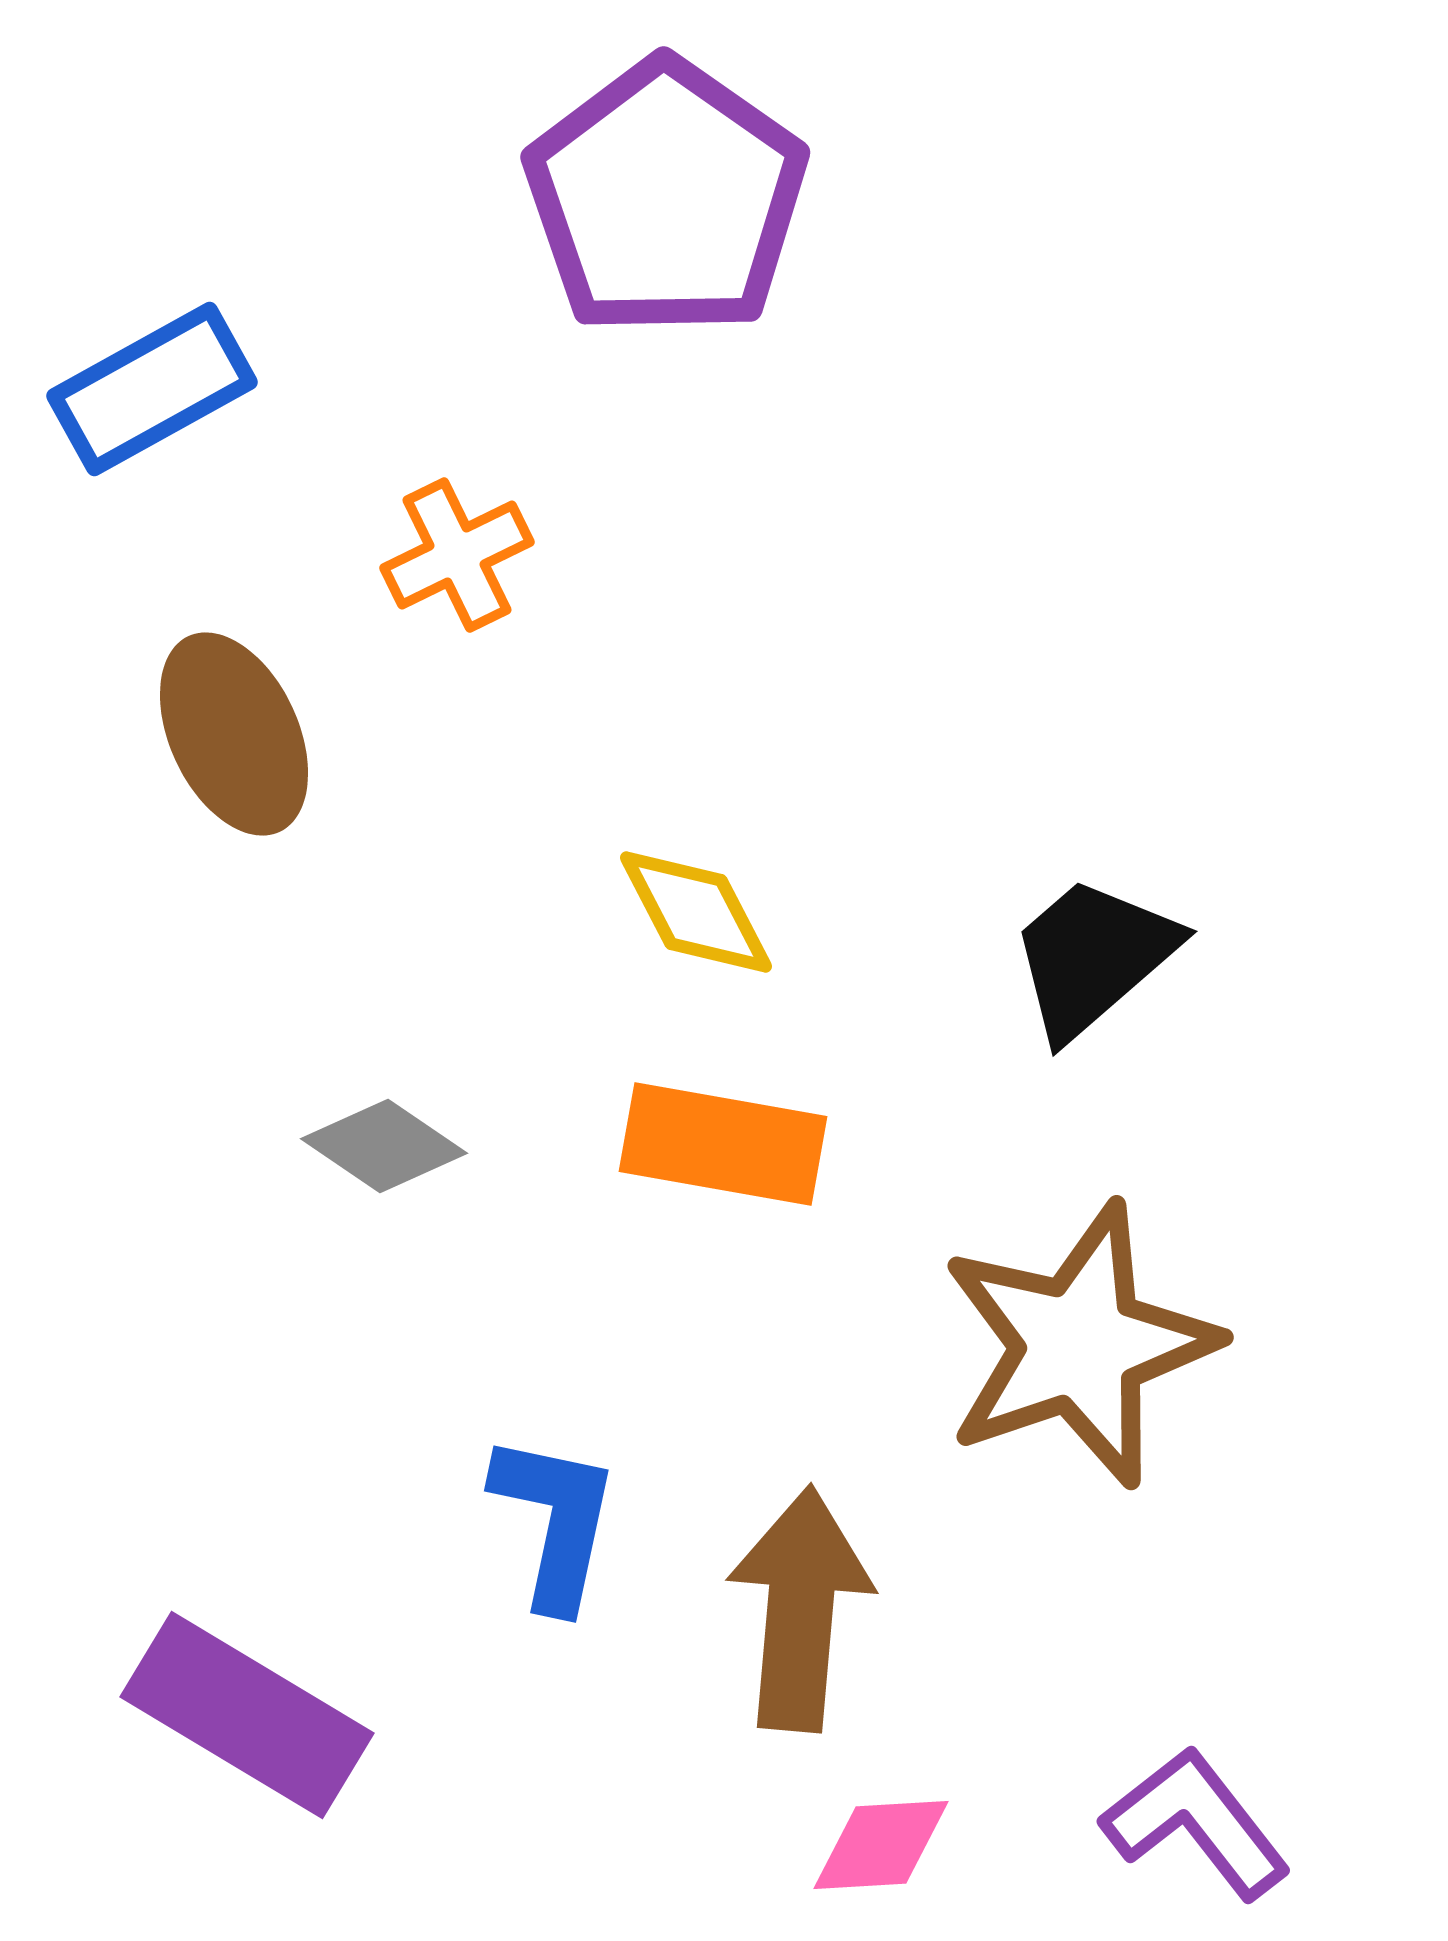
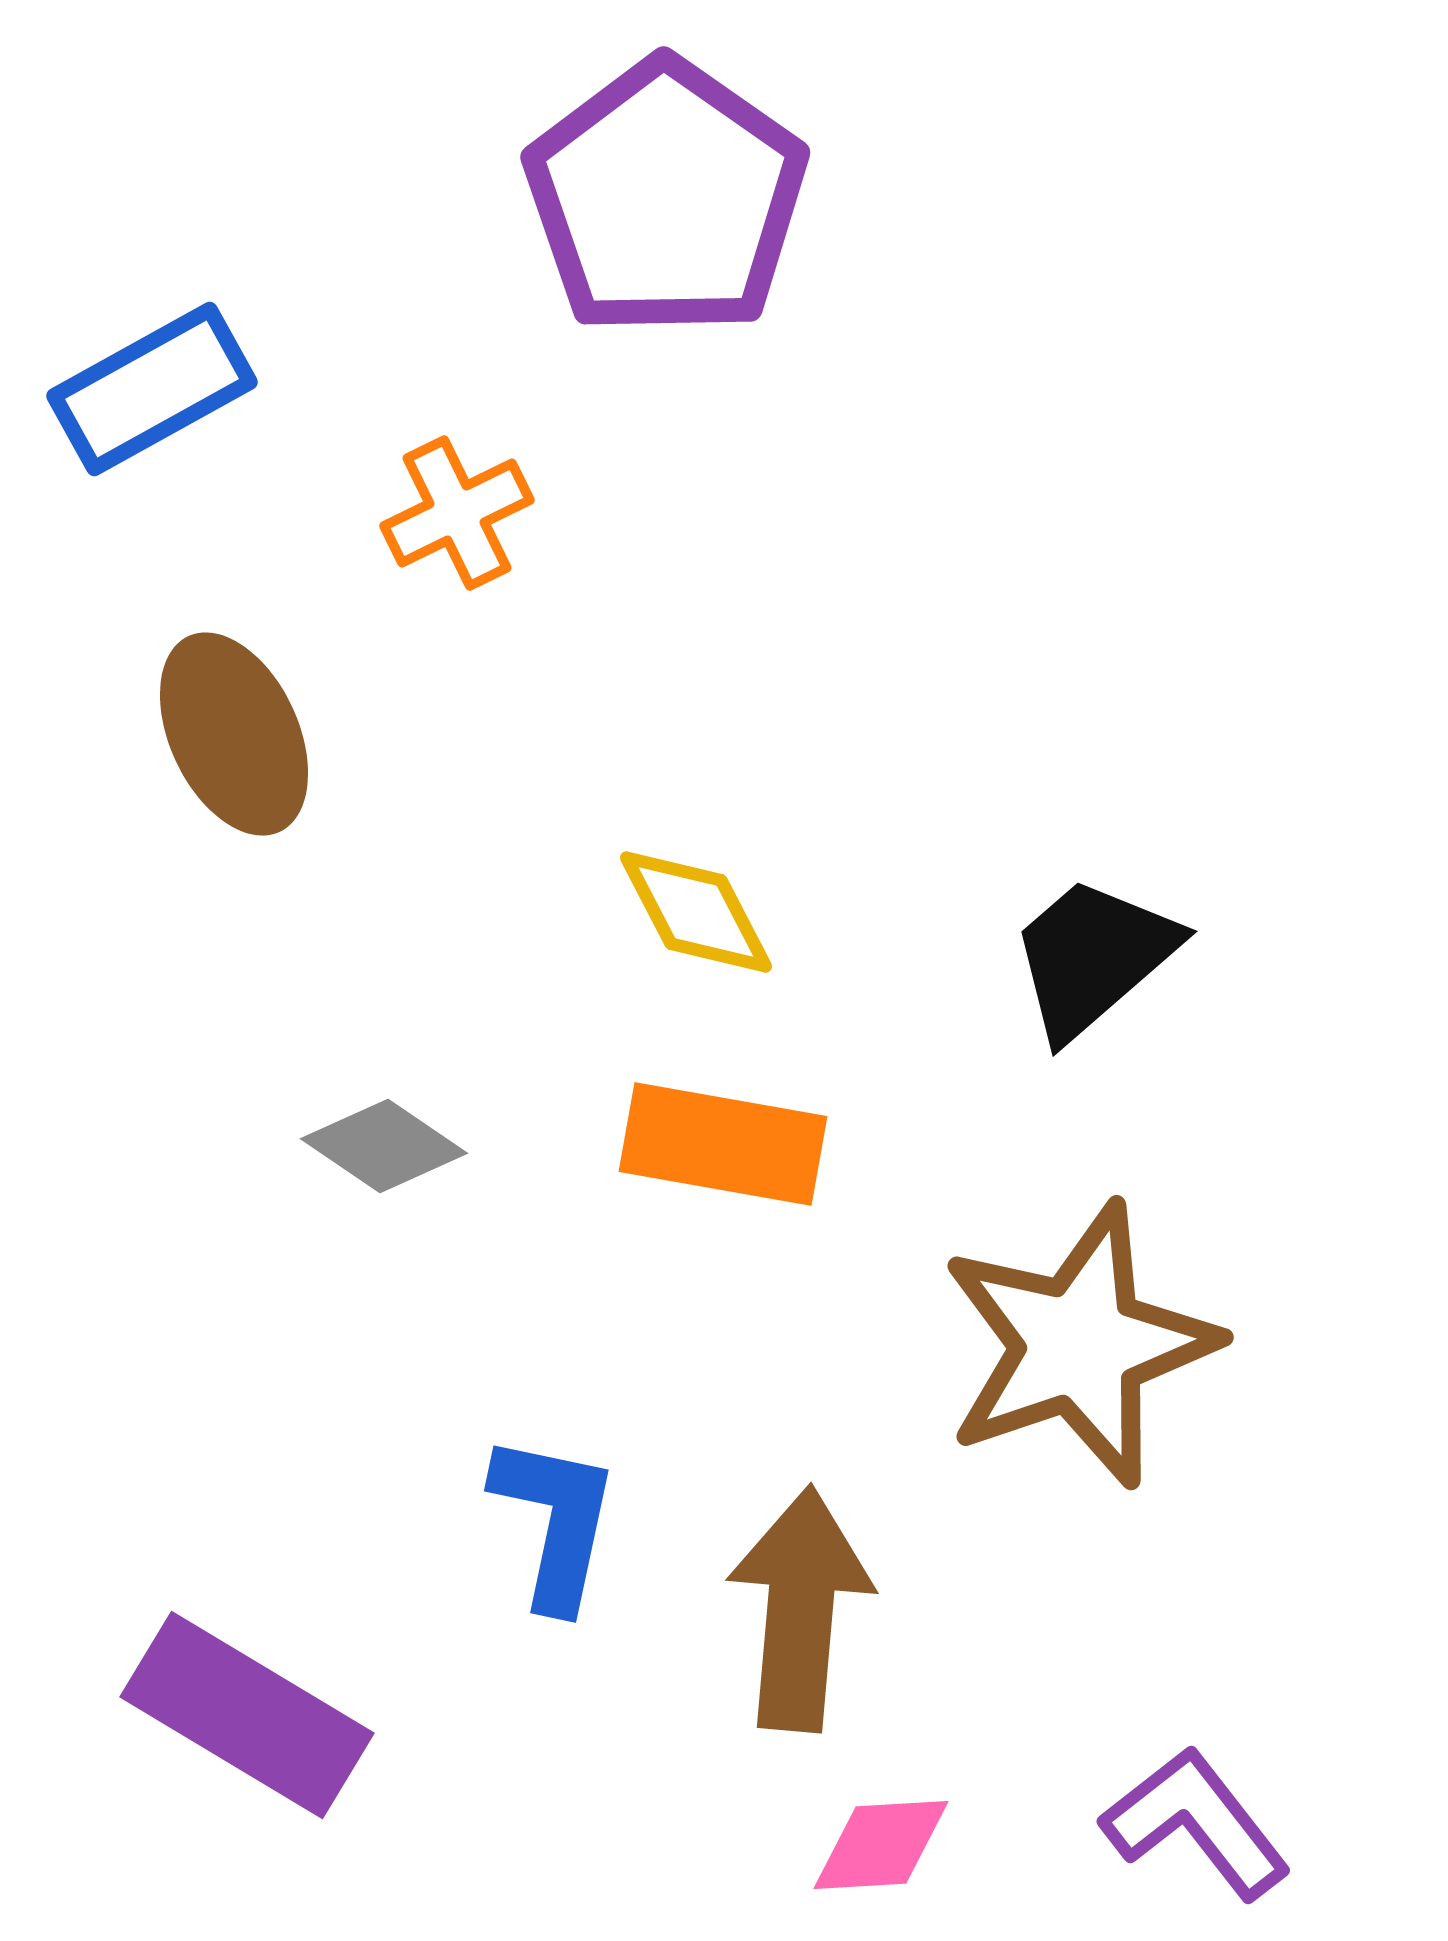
orange cross: moved 42 px up
